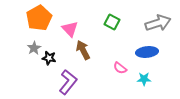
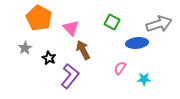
orange pentagon: rotated 15 degrees counterclockwise
gray arrow: moved 1 px right, 1 px down
pink triangle: moved 1 px right, 1 px up
gray star: moved 9 px left
blue ellipse: moved 10 px left, 9 px up
black star: rotated 16 degrees clockwise
pink semicircle: rotated 88 degrees clockwise
purple L-shape: moved 2 px right, 6 px up
